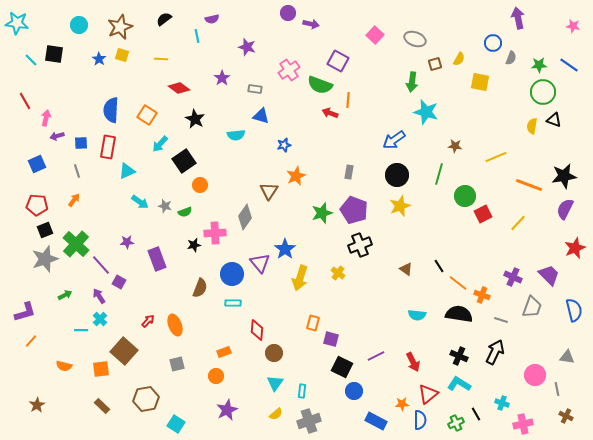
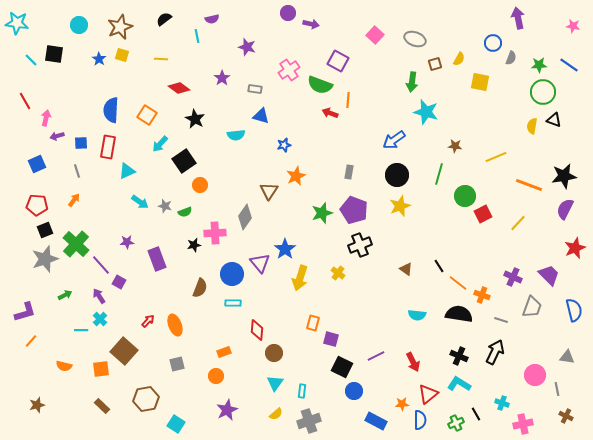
brown star at (37, 405): rotated 14 degrees clockwise
